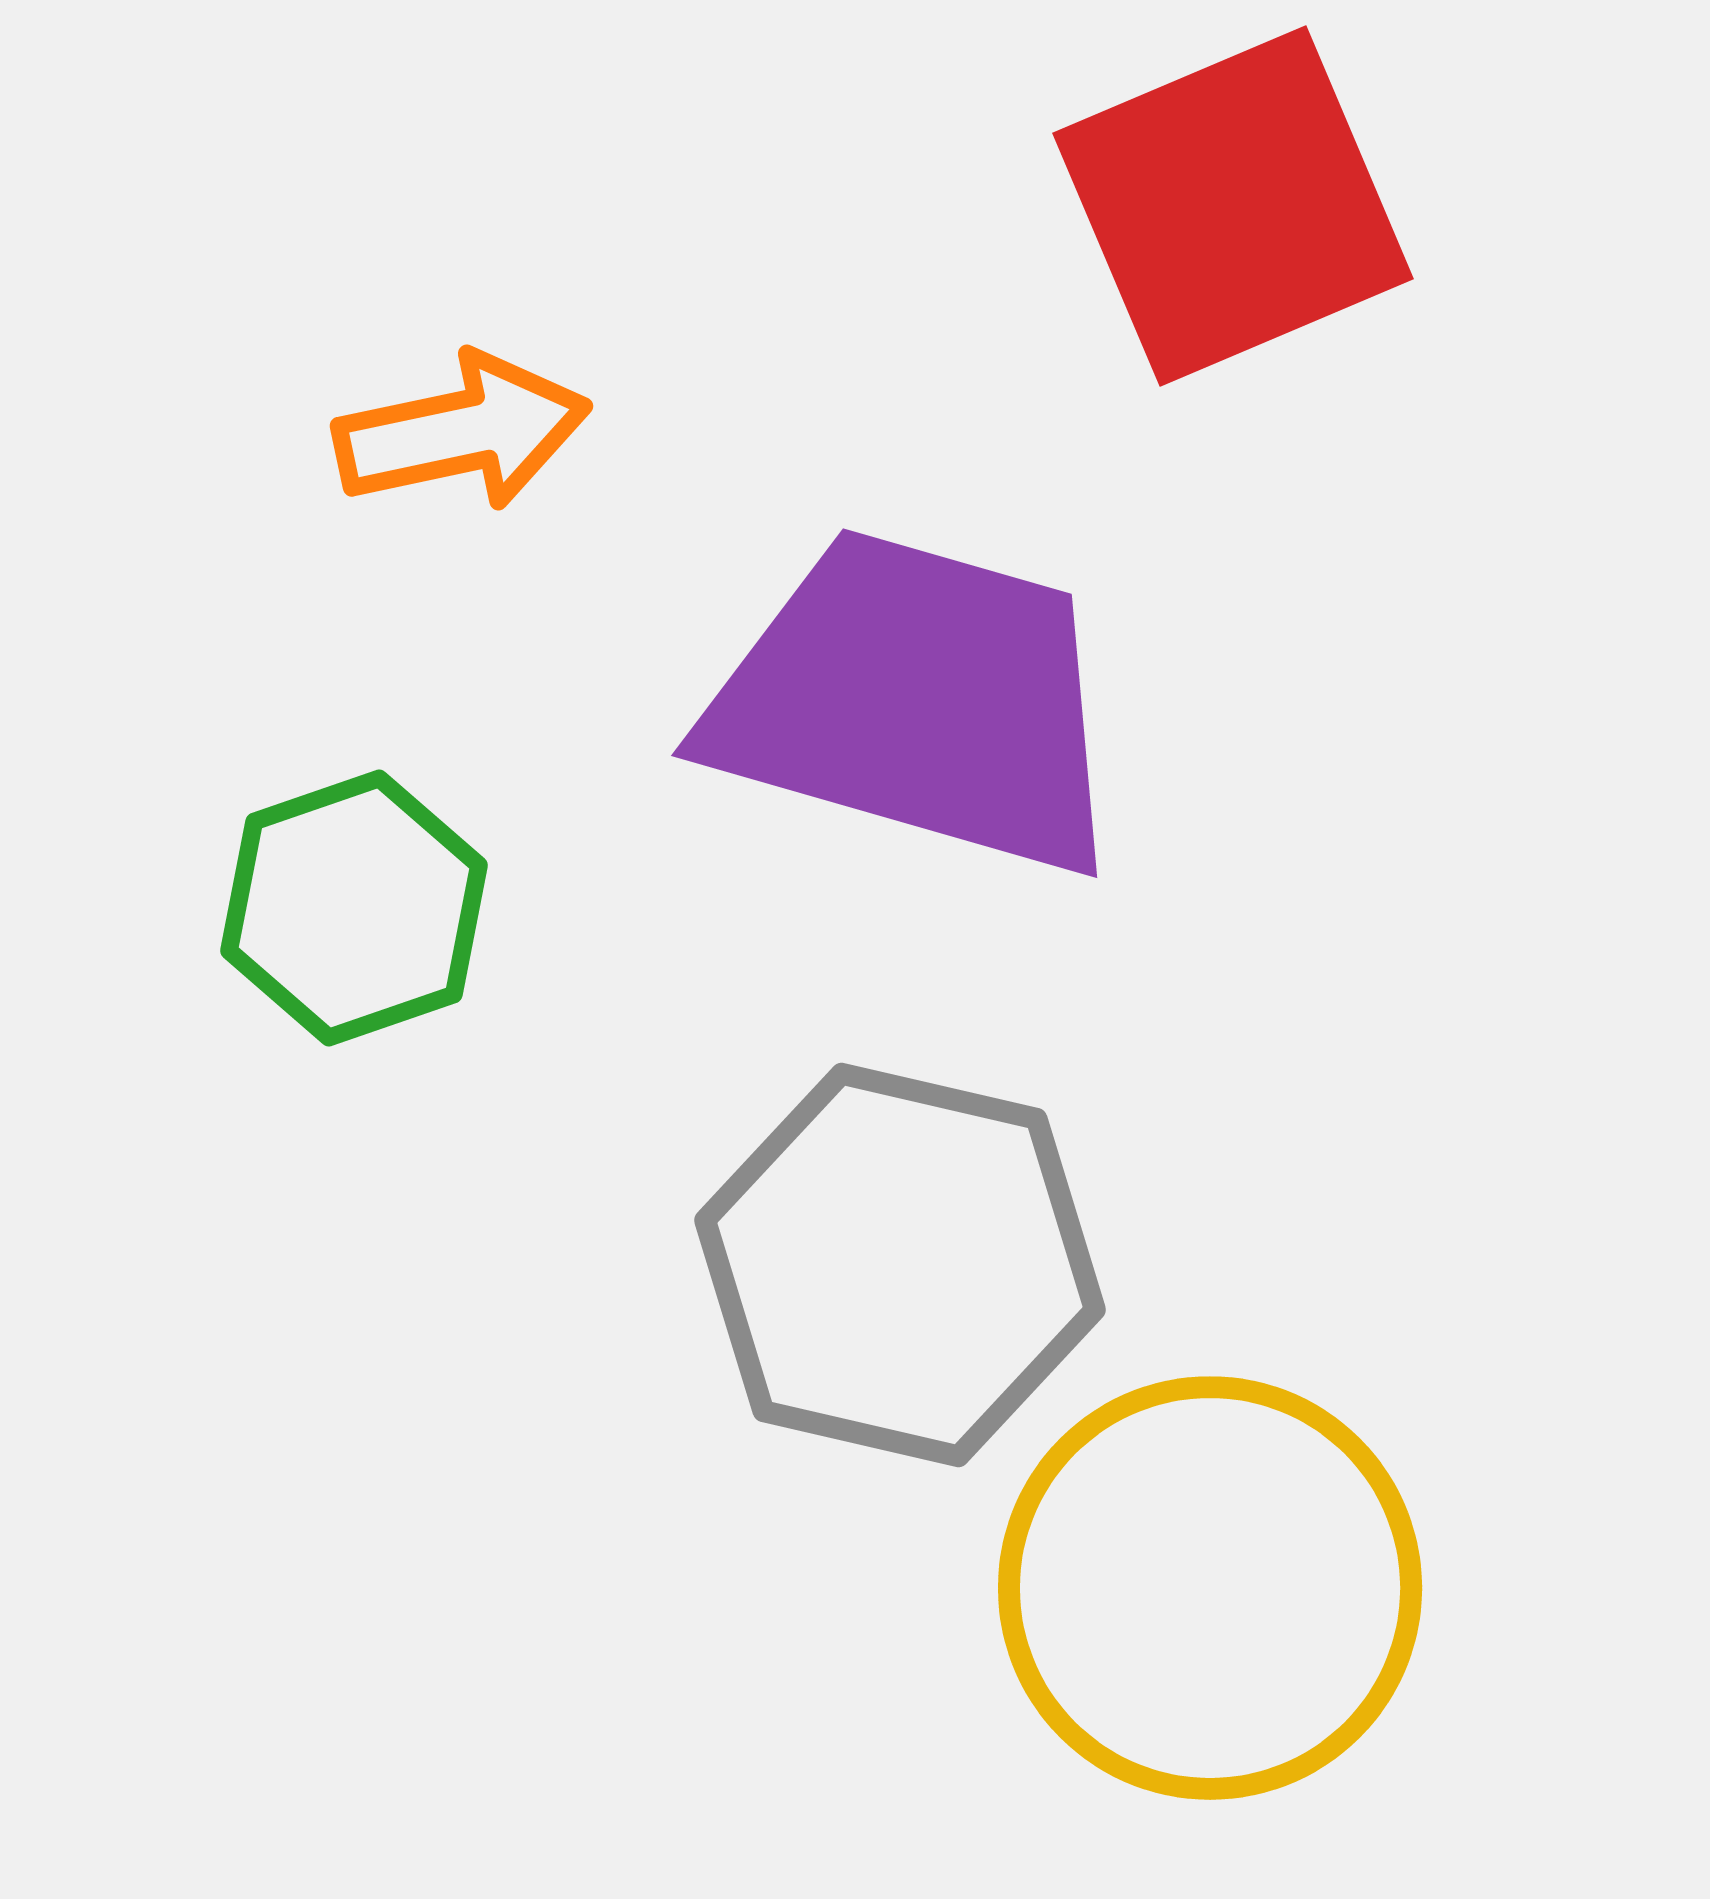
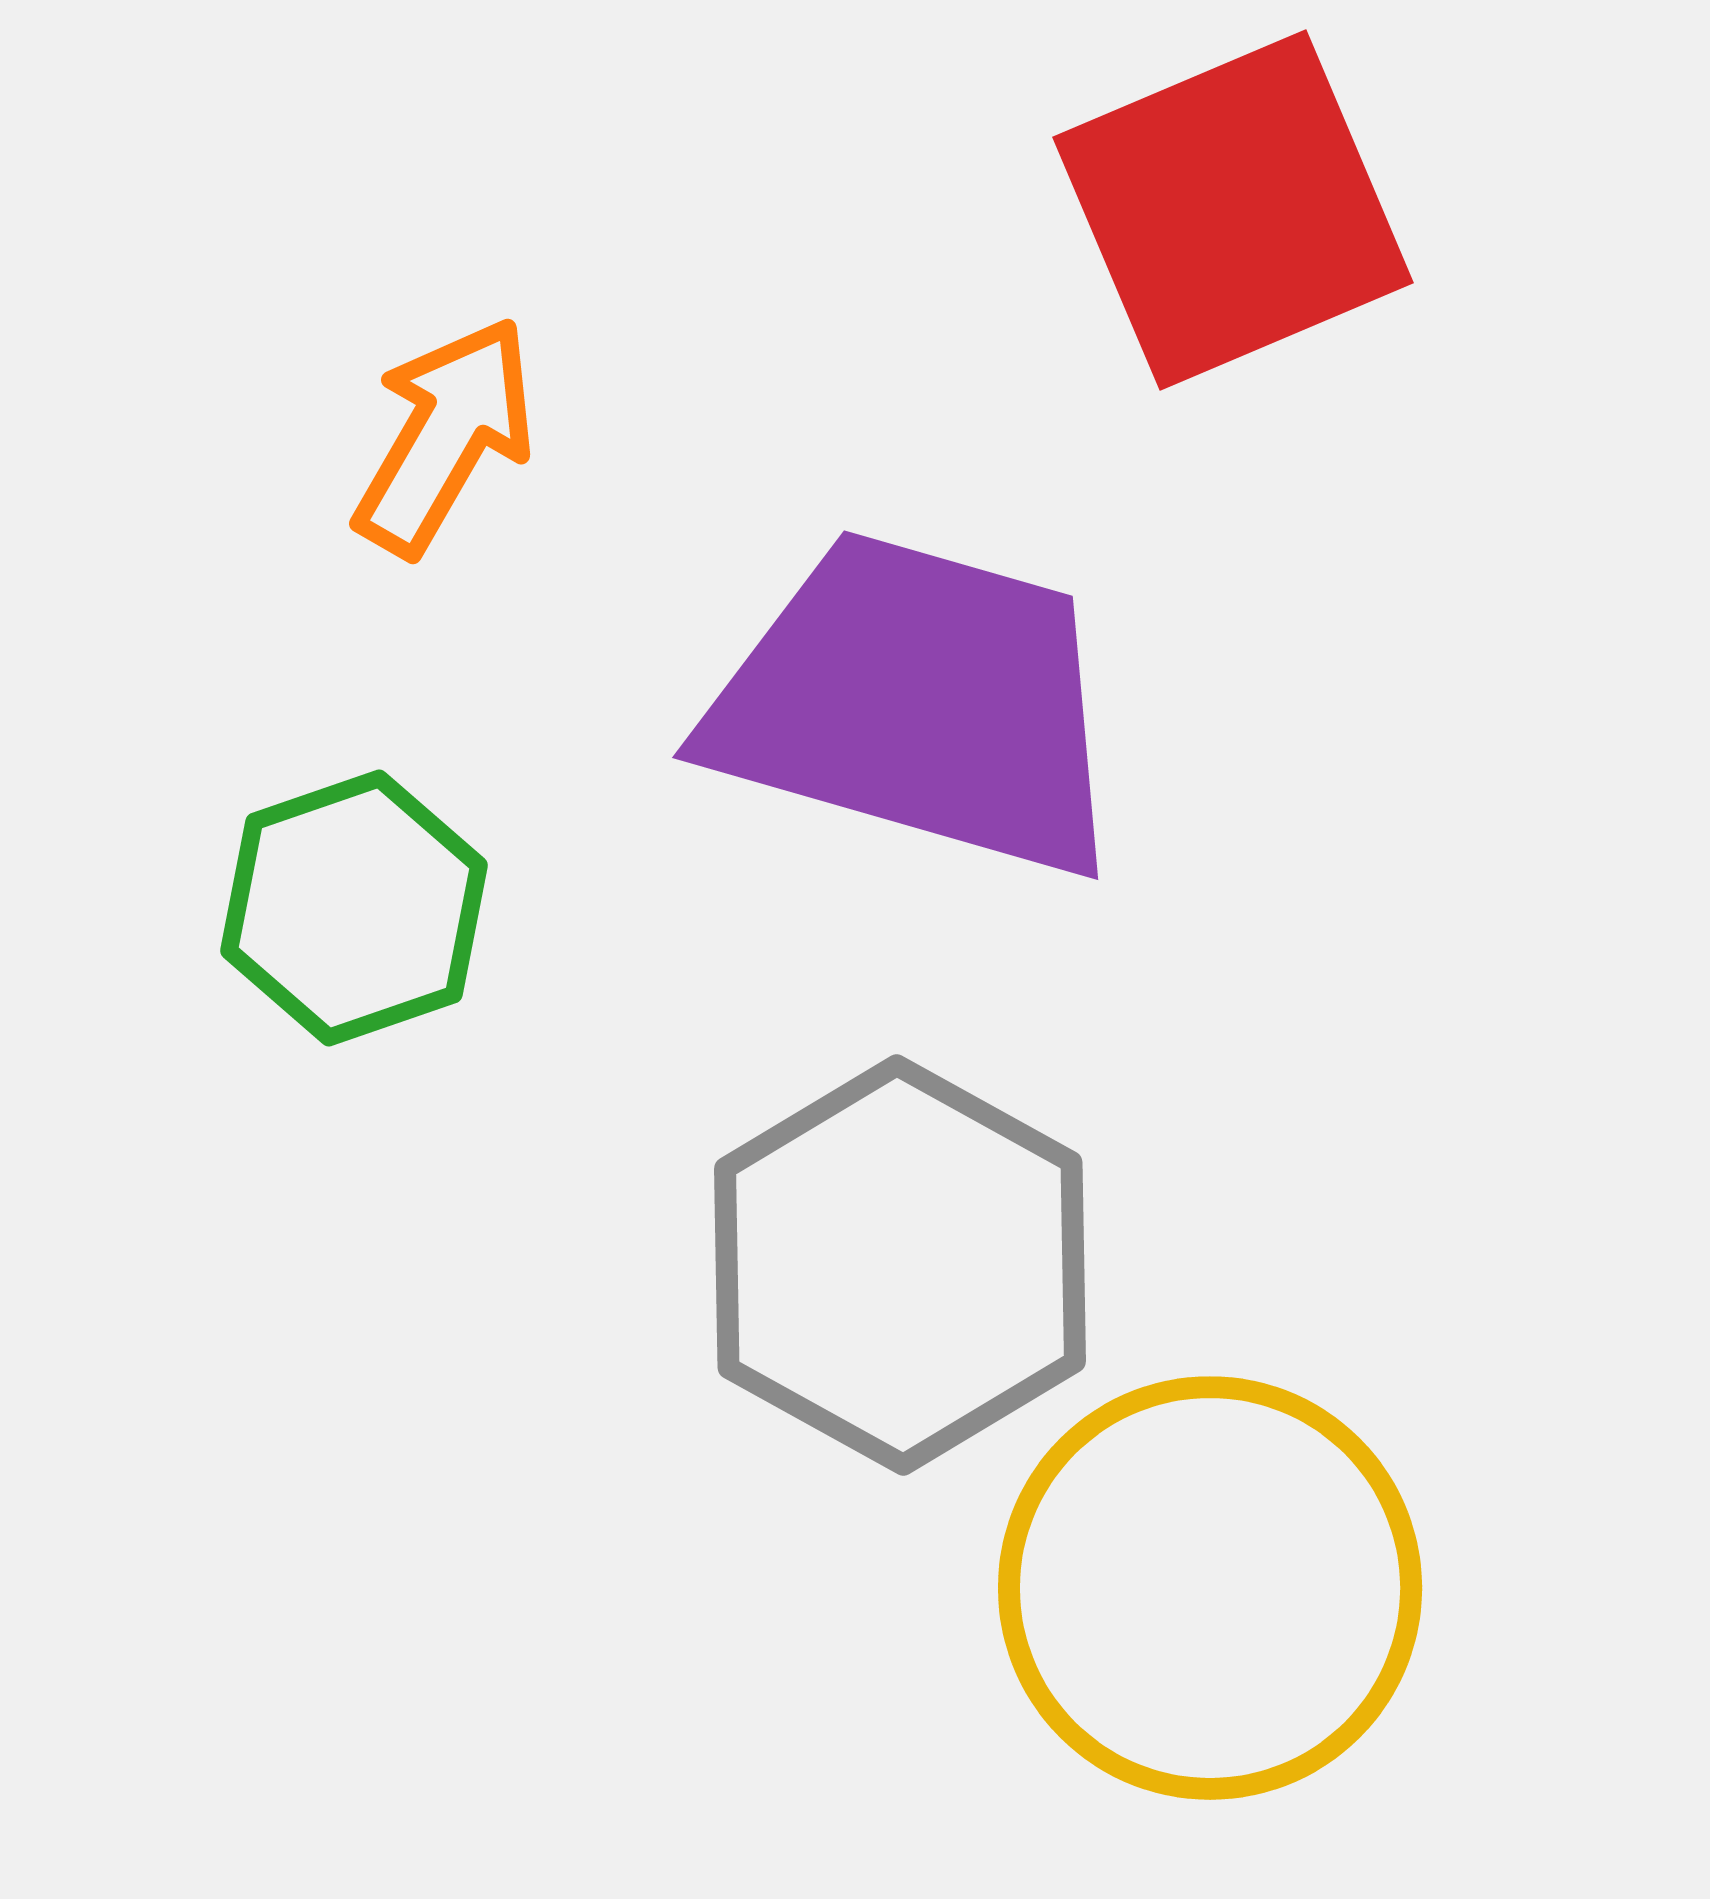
red square: moved 4 px down
orange arrow: moved 17 px left, 4 px down; rotated 48 degrees counterclockwise
purple trapezoid: moved 1 px right, 2 px down
gray hexagon: rotated 16 degrees clockwise
